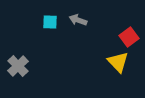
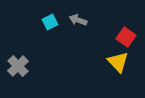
cyan square: rotated 28 degrees counterclockwise
red square: moved 3 px left; rotated 18 degrees counterclockwise
